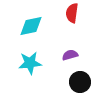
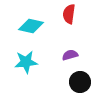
red semicircle: moved 3 px left, 1 px down
cyan diamond: rotated 25 degrees clockwise
cyan star: moved 4 px left, 1 px up
